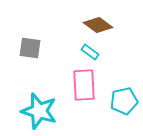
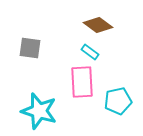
pink rectangle: moved 2 px left, 3 px up
cyan pentagon: moved 6 px left
